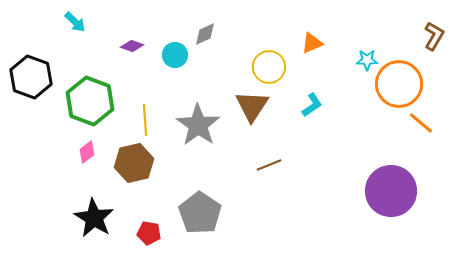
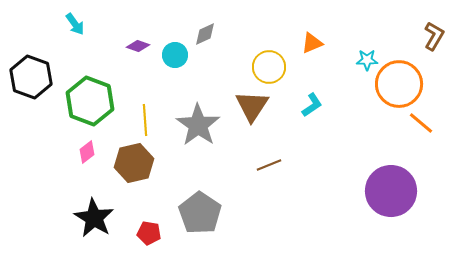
cyan arrow: moved 2 px down; rotated 10 degrees clockwise
purple diamond: moved 6 px right
